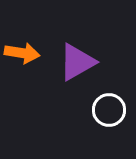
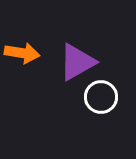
white circle: moved 8 px left, 13 px up
